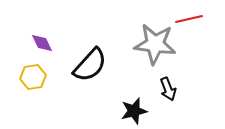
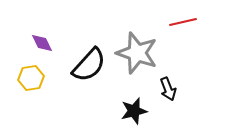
red line: moved 6 px left, 3 px down
gray star: moved 18 px left, 9 px down; rotated 12 degrees clockwise
black semicircle: moved 1 px left
yellow hexagon: moved 2 px left, 1 px down
